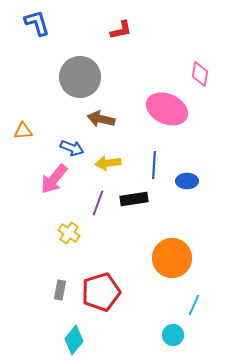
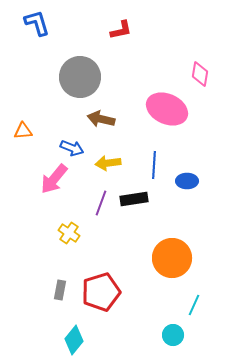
purple line: moved 3 px right
